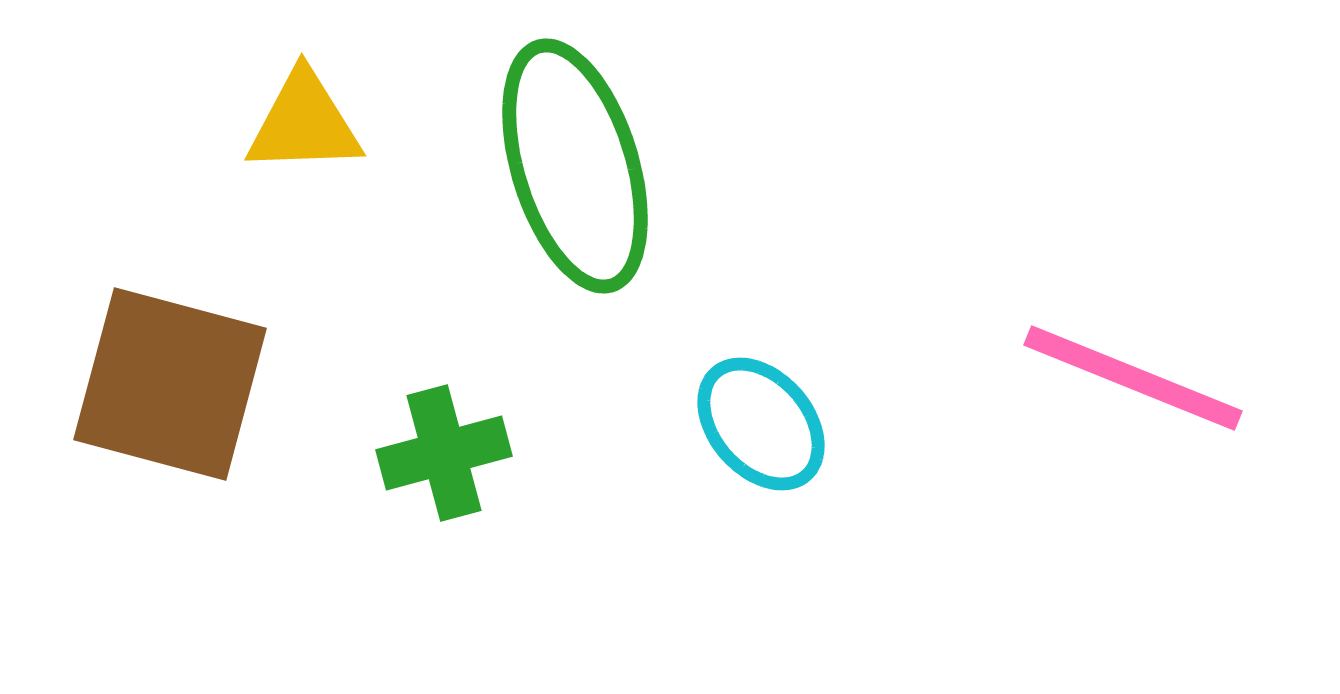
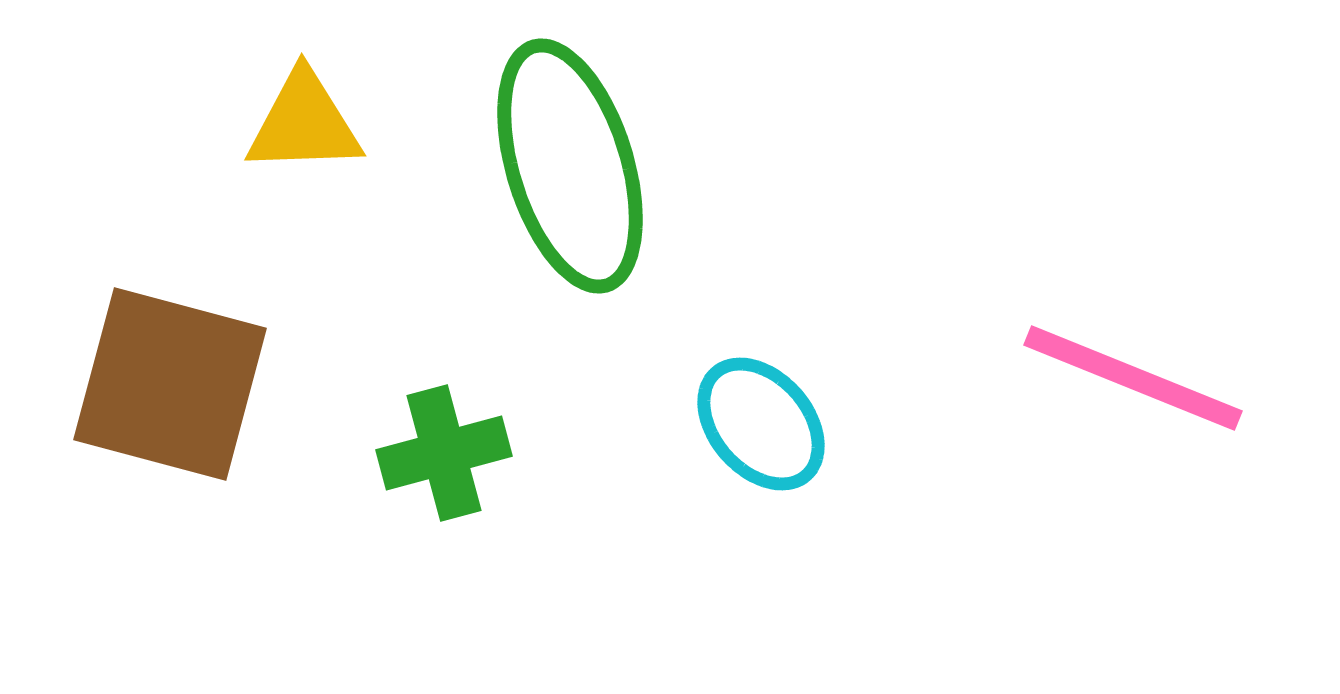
green ellipse: moved 5 px left
